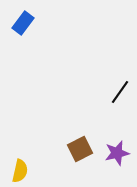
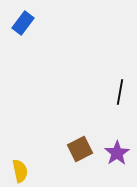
black line: rotated 25 degrees counterclockwise
purple star: rotated 20 degrees counterclockwise
yellow semicircle: rotated 25 degrees counterclockwise
